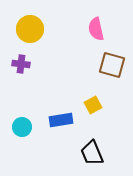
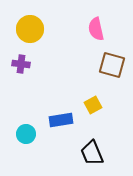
cyan circle: moved 4 px right, 7 px down
